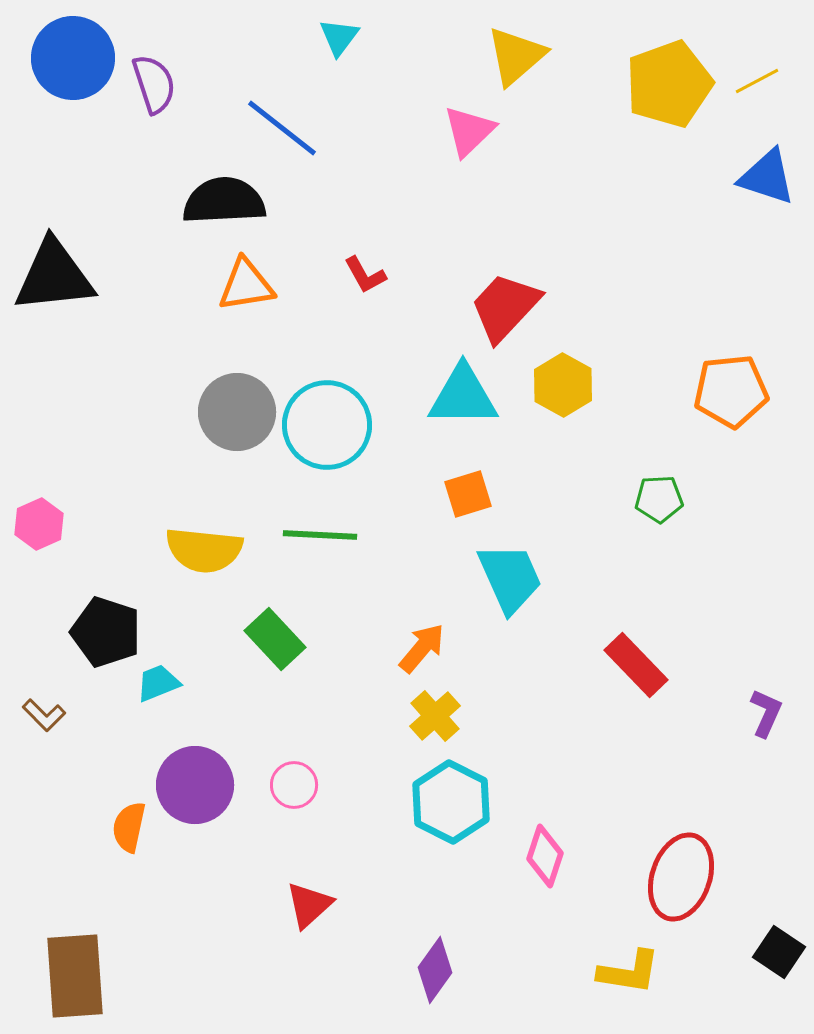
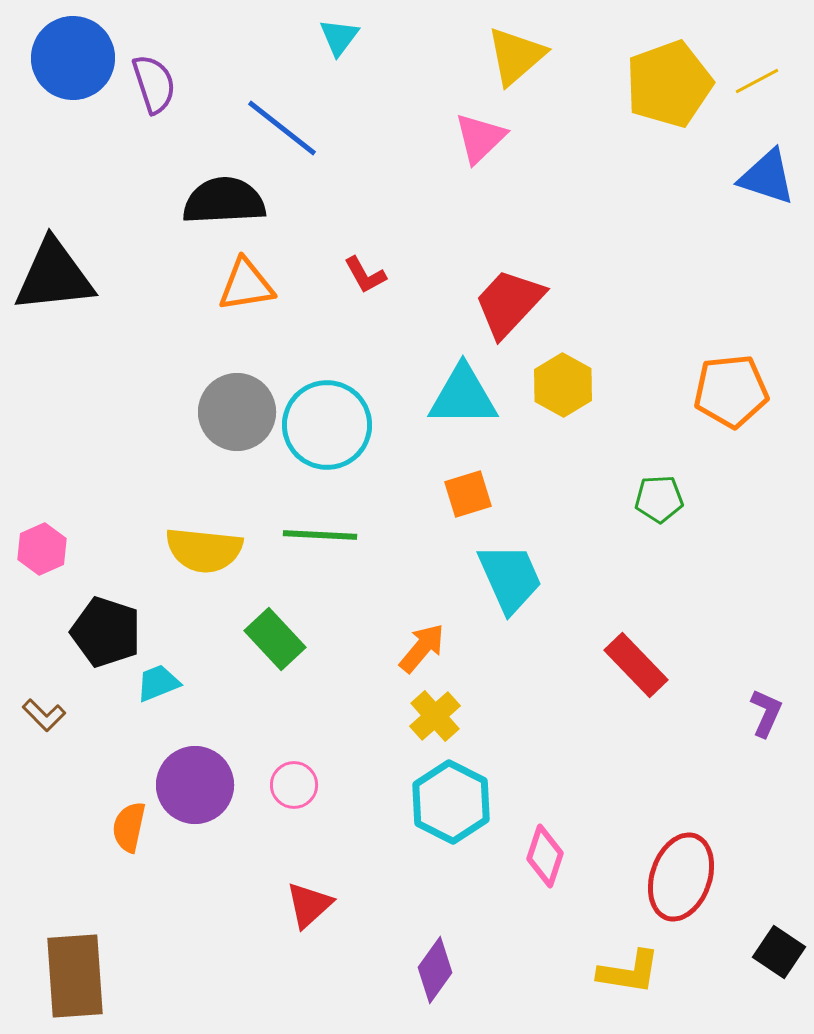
pink triangle at (469, 131): moved 11 px right, 7 px down
red trapezoid at (505, 307): moved 4 px right, 4 px up
pink hexagon at (39, 524): moved 3 px right, 25 px down
